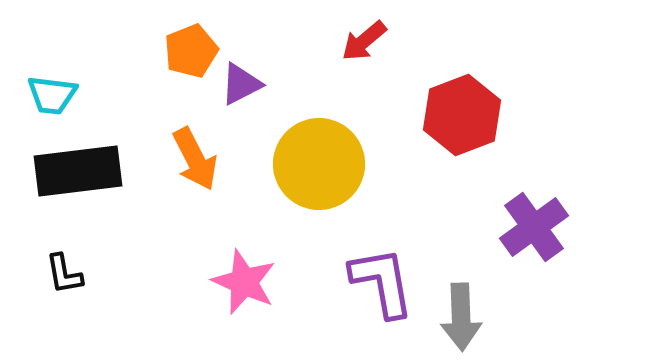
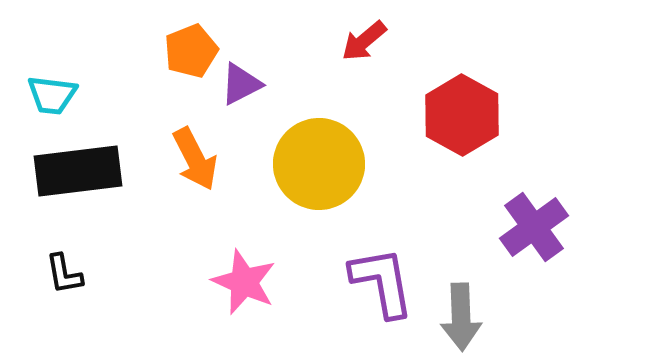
red hexagon: rotated 10 degrees counterclockwise
